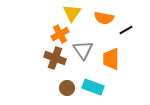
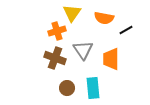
orange cross: moved 3 px left, 3 px up; rotated 12 degrees clockwise
cyan rectangle: moved 1 px down; rotated 65 degrees clockwise
